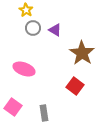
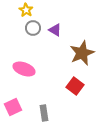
brown star: rotated 15 degrees clockwise
pink square: rotated 30 degrees clockwise
